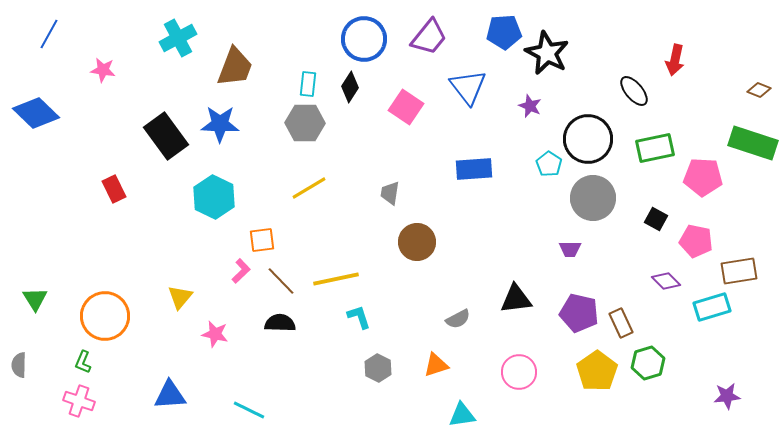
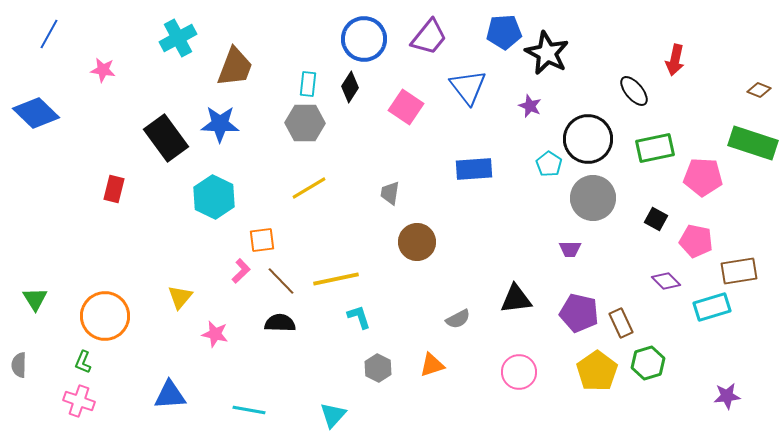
black rectangle at (166, 136): moved 2 px down
red rectangle at (114, 189): rotated 40 degrees clockwise
orange triangle at (436, 365): moved 4 px left
cyan line at (249, 410): rotated 16 degrees counterclockwise
cyan triangle at (462, 415): moved 129 px left; rotated 40 degrees counterclockwise
